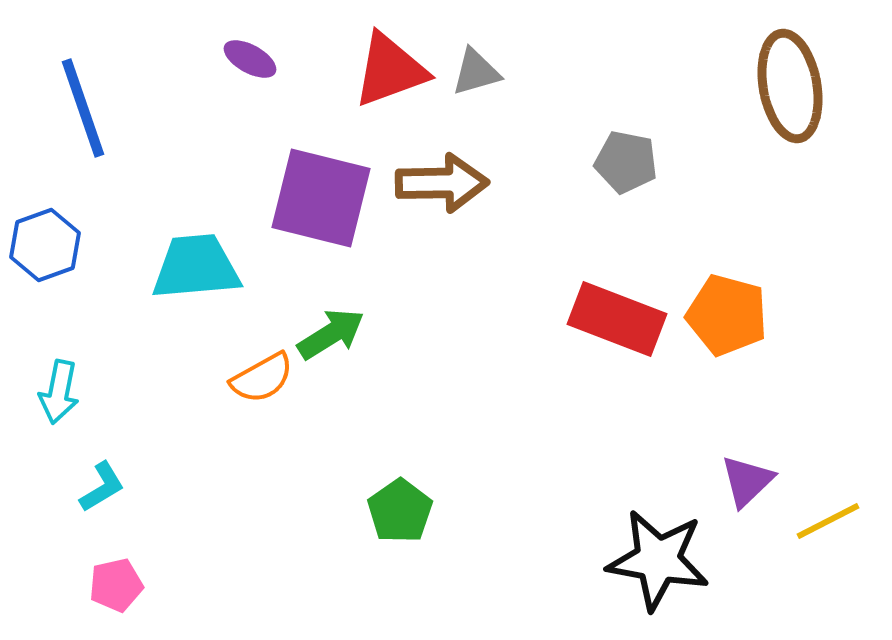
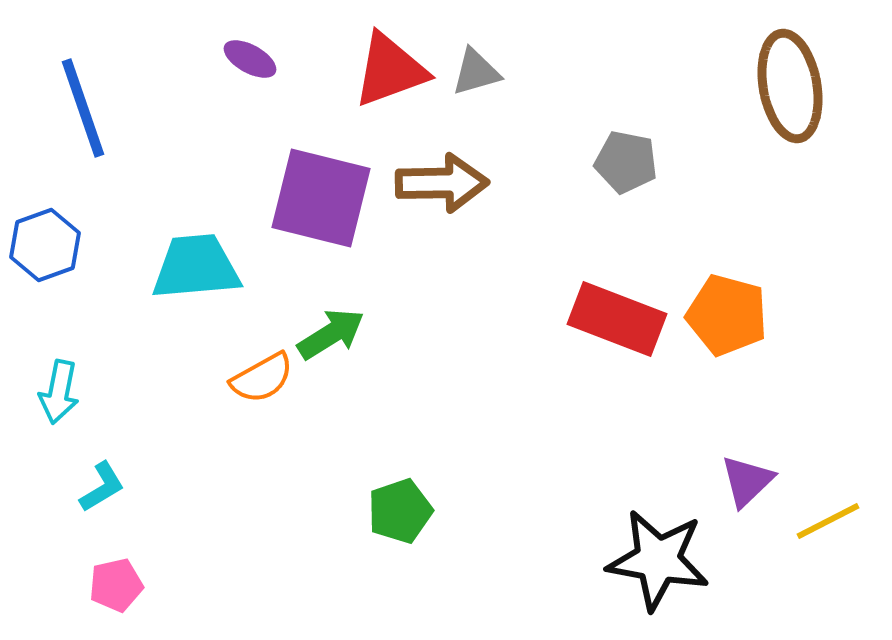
green pentagon: rotated 16 degrees clockwise
